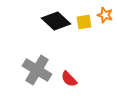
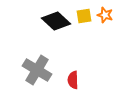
yellow square: moved 6 px up
red semicircle: moved 4 px right, 1 px down; rotated 42 degrees clockwise
